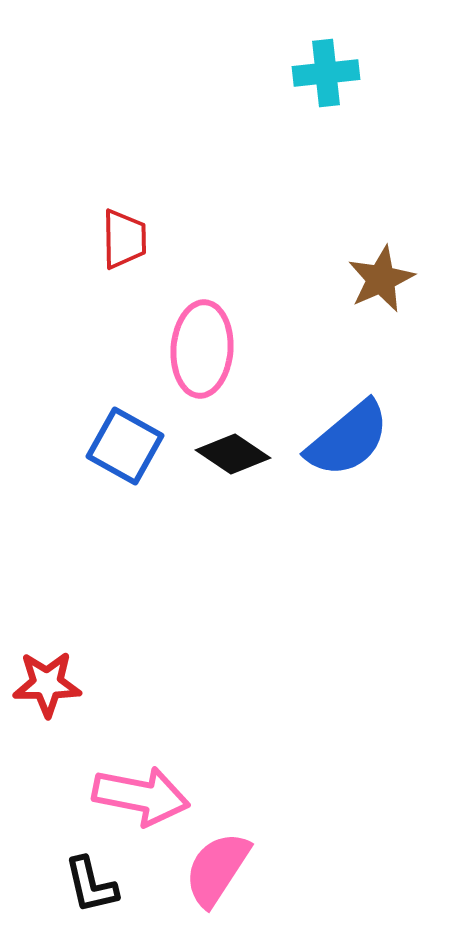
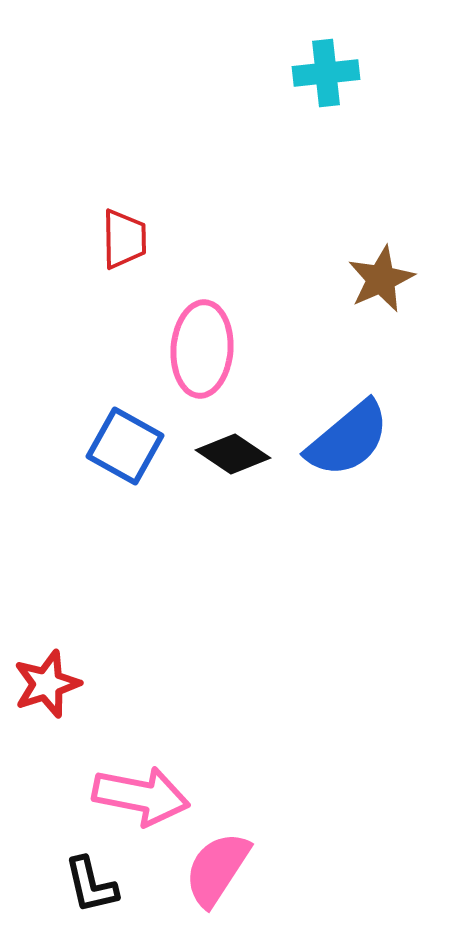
red star: rotated 18 degrees counterclockwise
